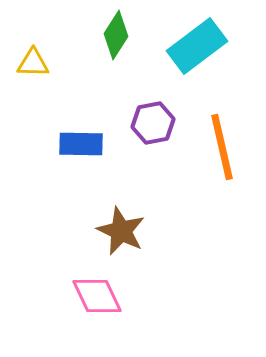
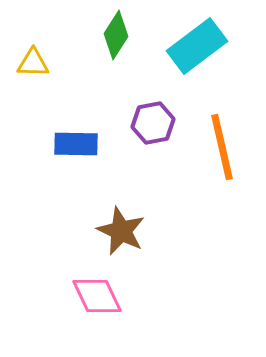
blue rectangle: moved 5 px left
